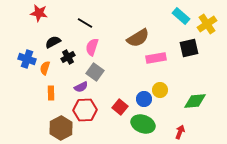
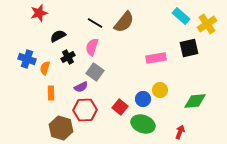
red star: rotated 24 degrees counterclockwise
black line: moved 10 px right
brown semicircle: moved 14 px left, 16 px up; rotated 20 degrees counterclockwise
black semicircle: moved 5 px right, 6 px up
blue circle: moved 1 px left
brown hexagon: rotated 15 degrees counterclockwise
